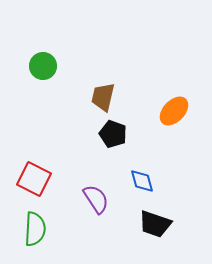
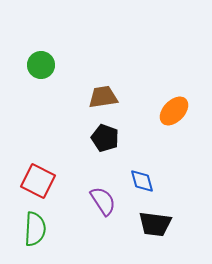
green circle: moved 2 px left, 1 px up
brown trapezoid: rotated 68 degrees clockwise
black pentagon: moved 8 px left, 4 px down
red square: moved 4 px right, 2 px down
purple semicircle: moved 7 px right, 2 px down
black trapezoid: rotated 12 degrees counterclockwise
